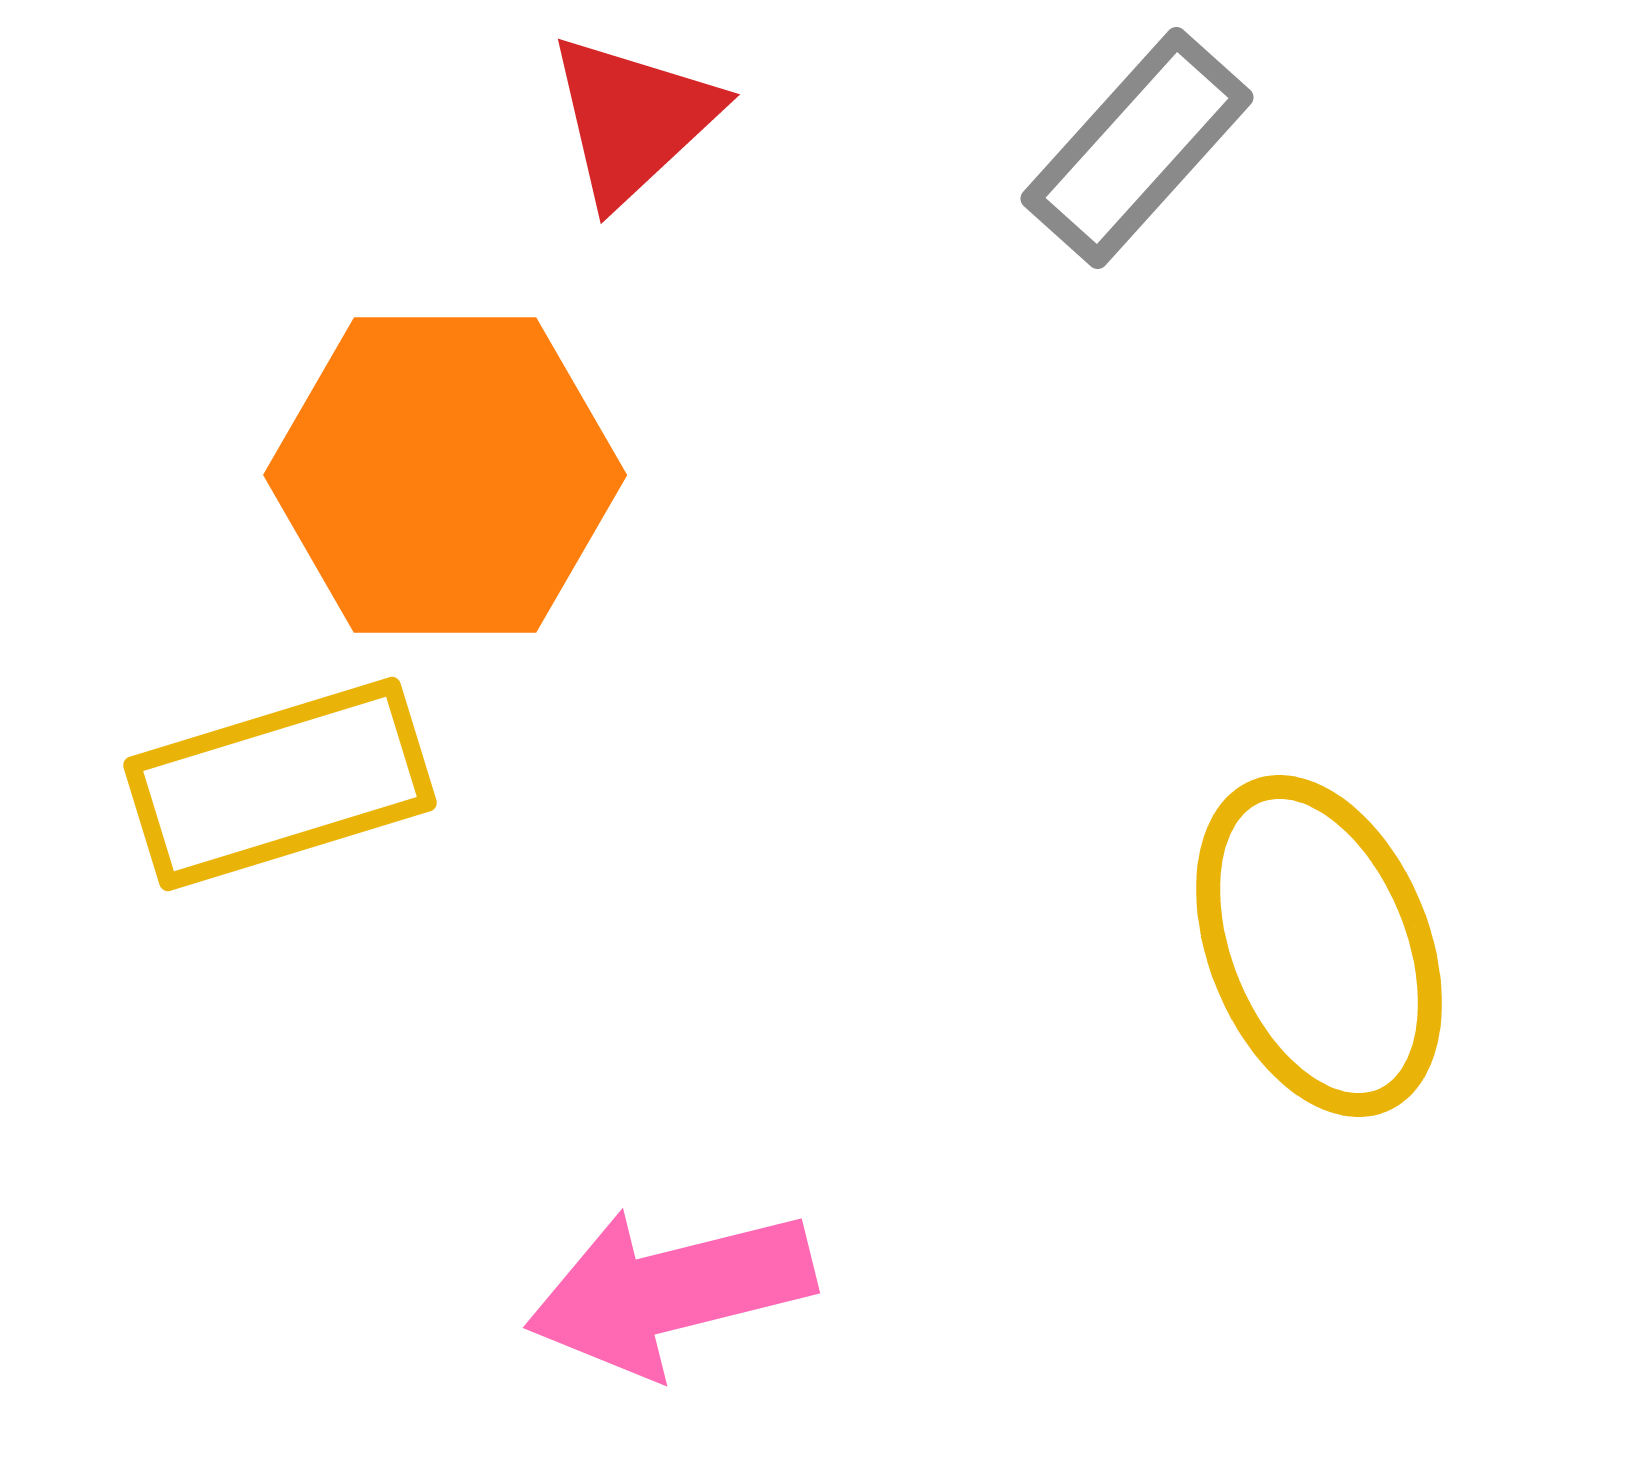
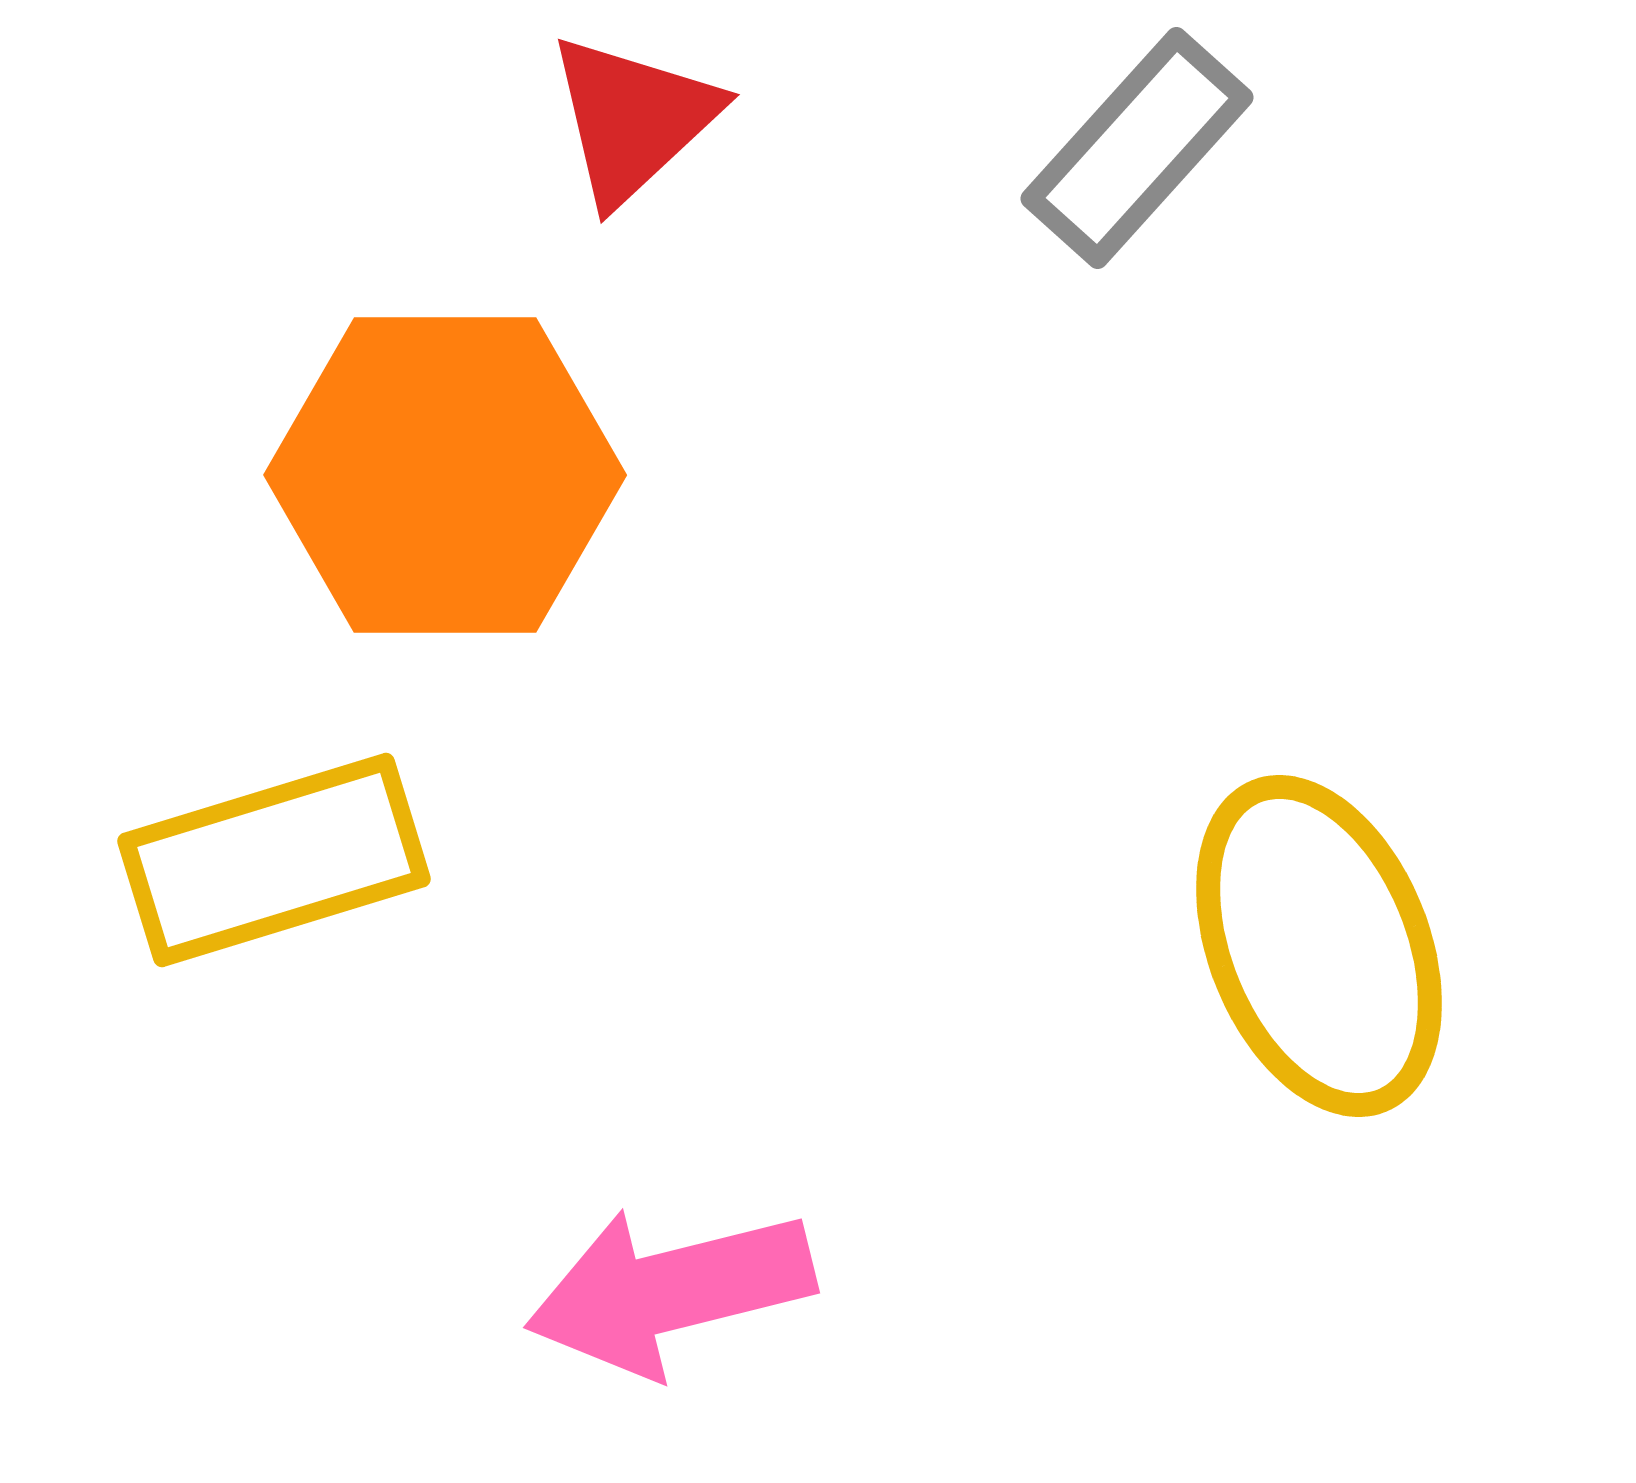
yellow rectangle: moved 6 px left, 76 px down
